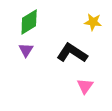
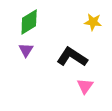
black L-shape: moved 4 px down
